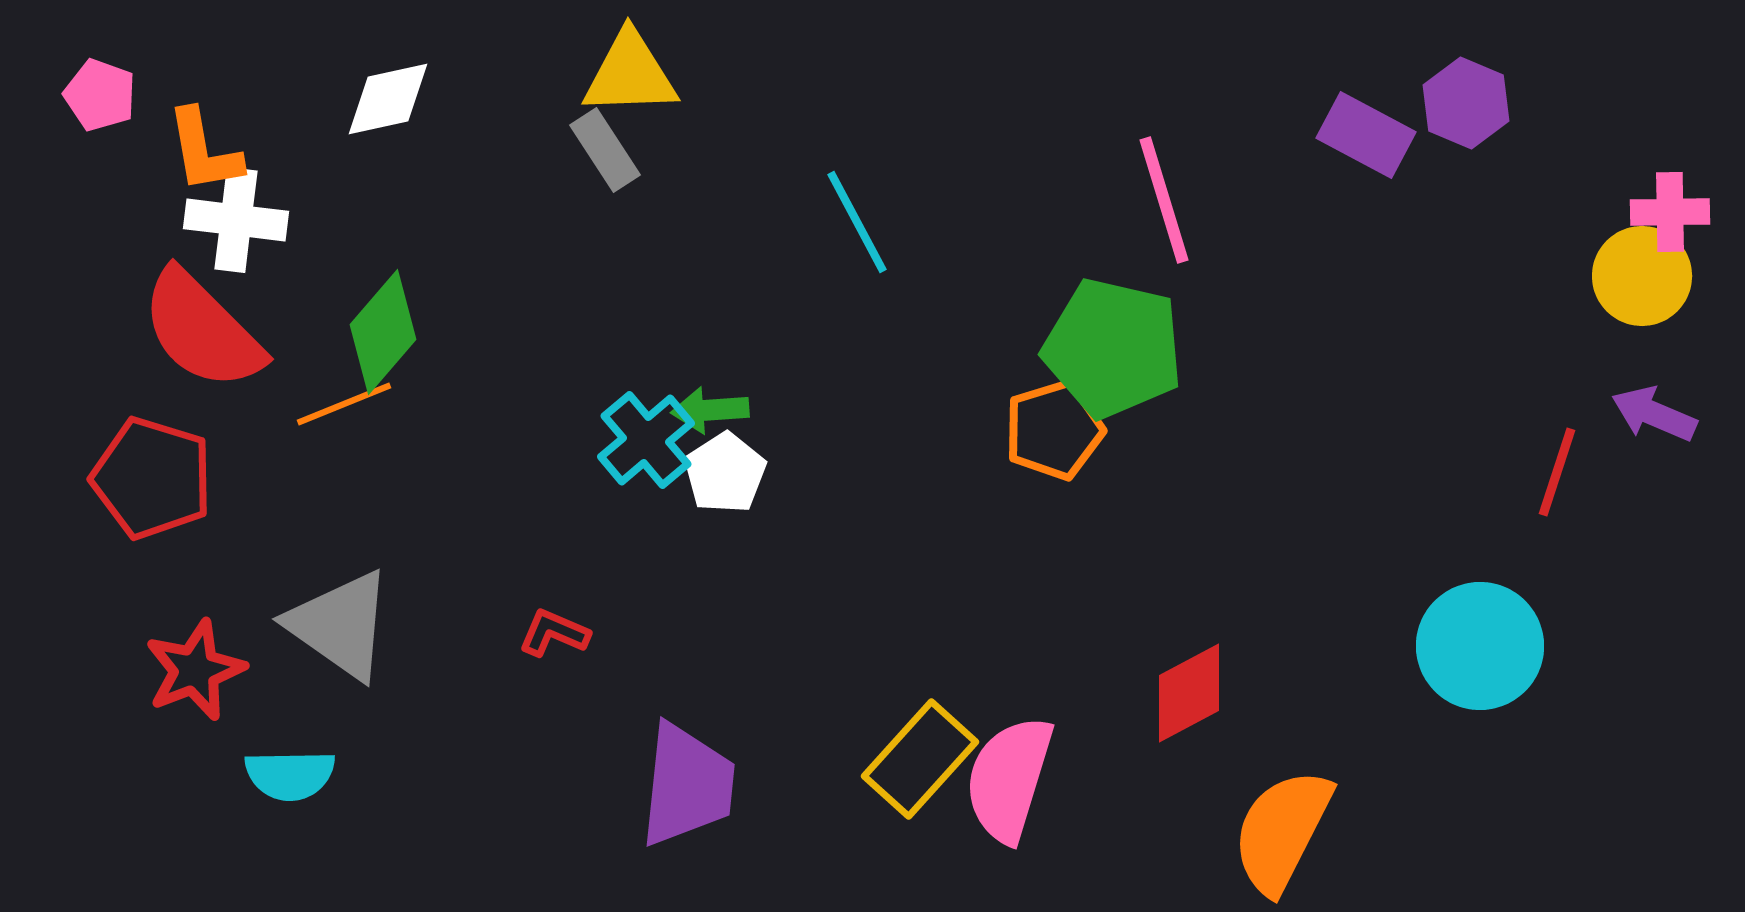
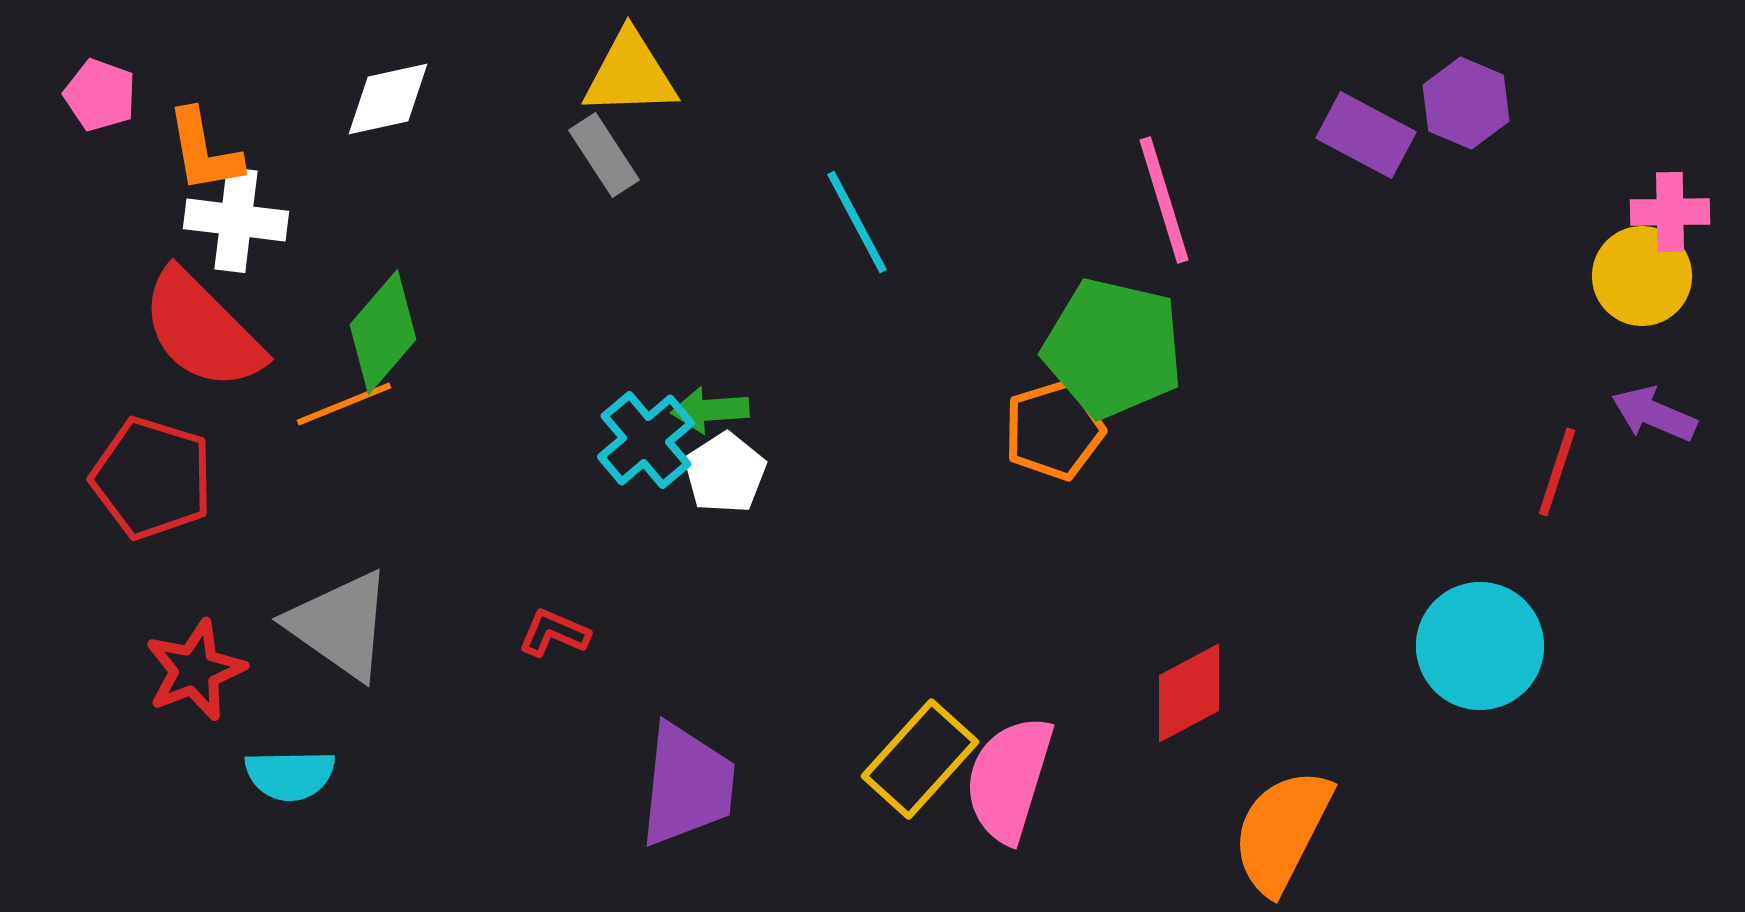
gray rectangle: moved 1 px left, 5 px down
